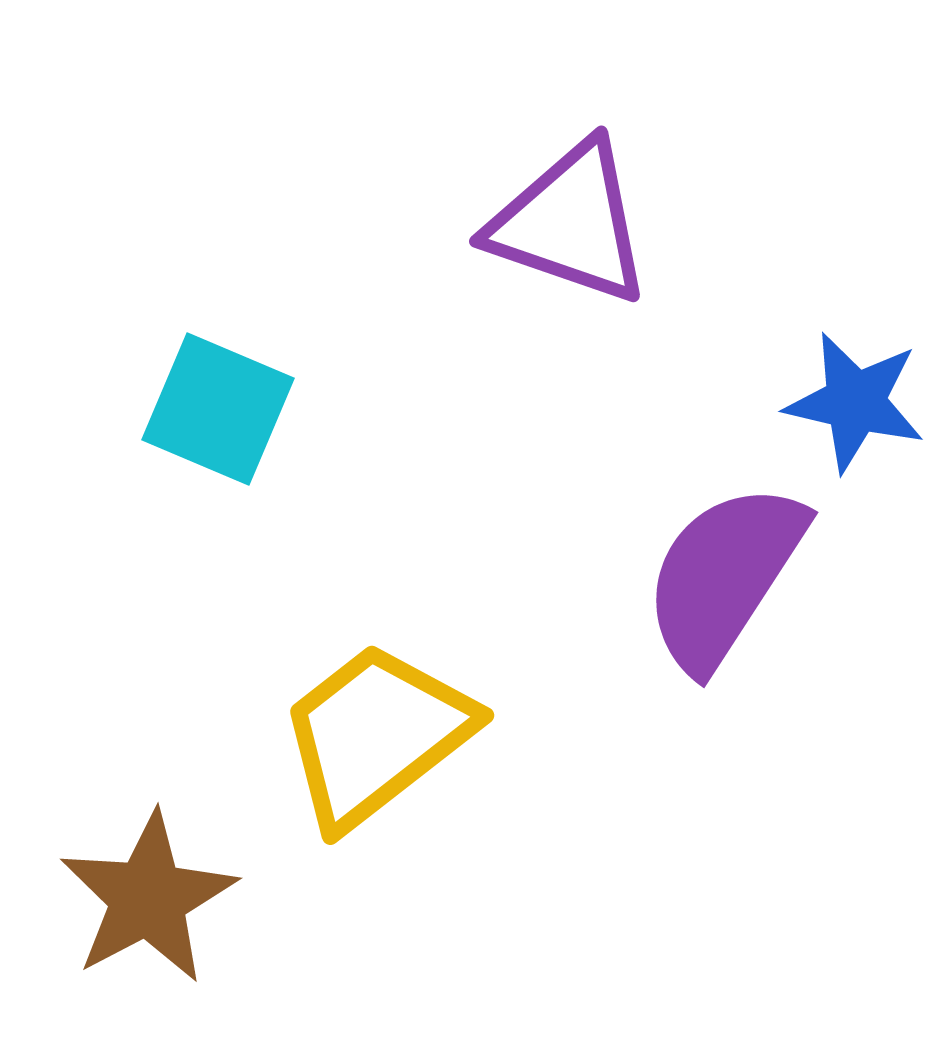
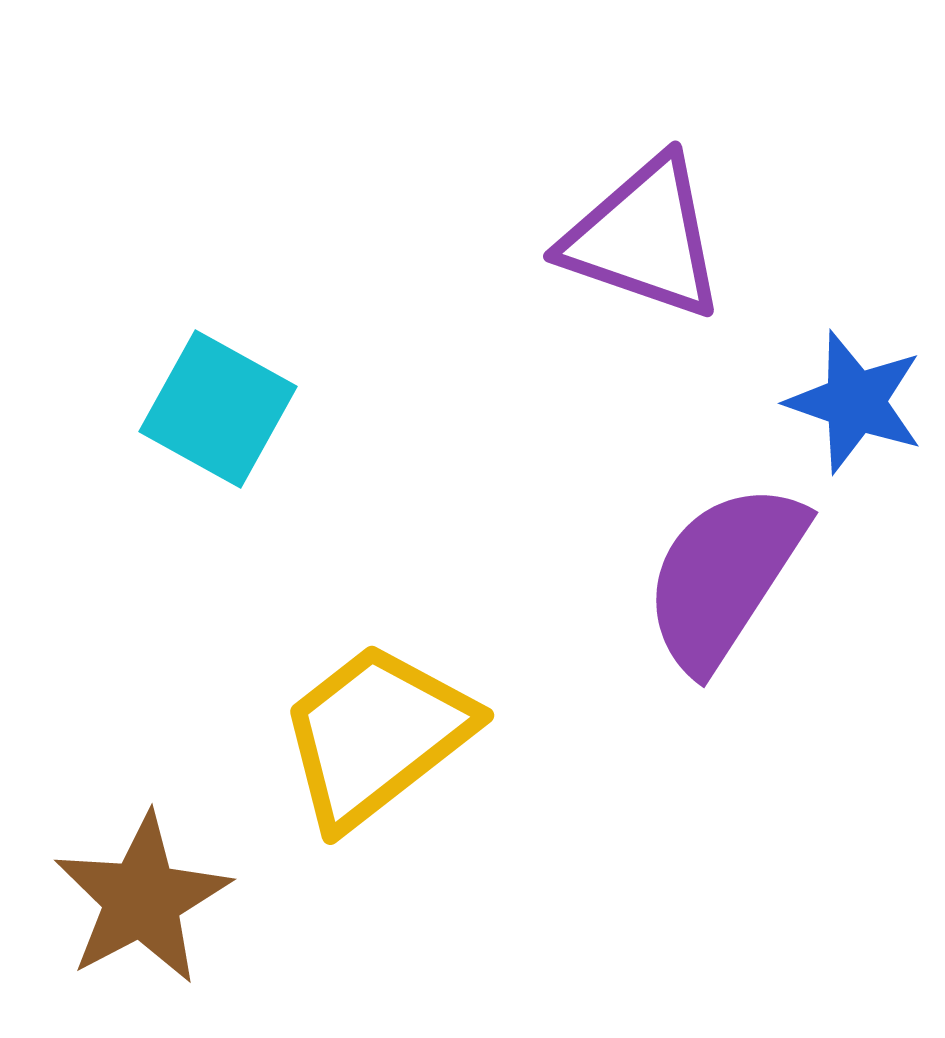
purple triangle: moved 74 px right, 15 px down
blue star: rotated 6 degrees clockwise
cyan square: rotated 6 degrees clockwise
brown star: moved 6 px left, 1 px down
